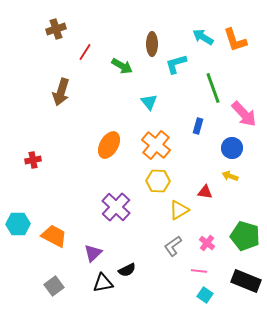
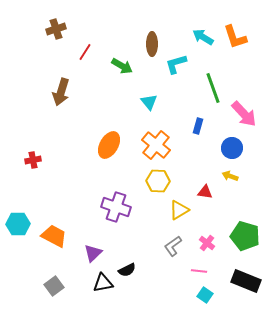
orange L-shape: moved 3 px up
purple cross: rotated 24 degrees counterclockwise
